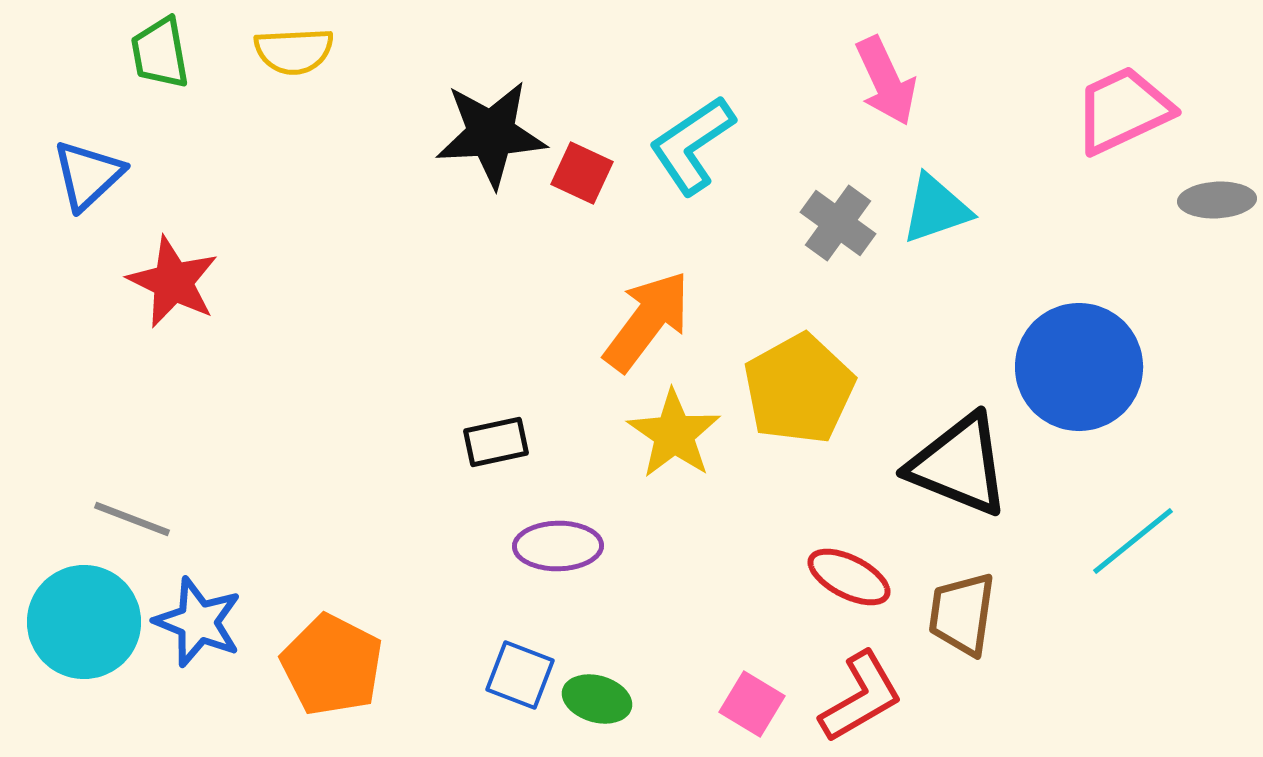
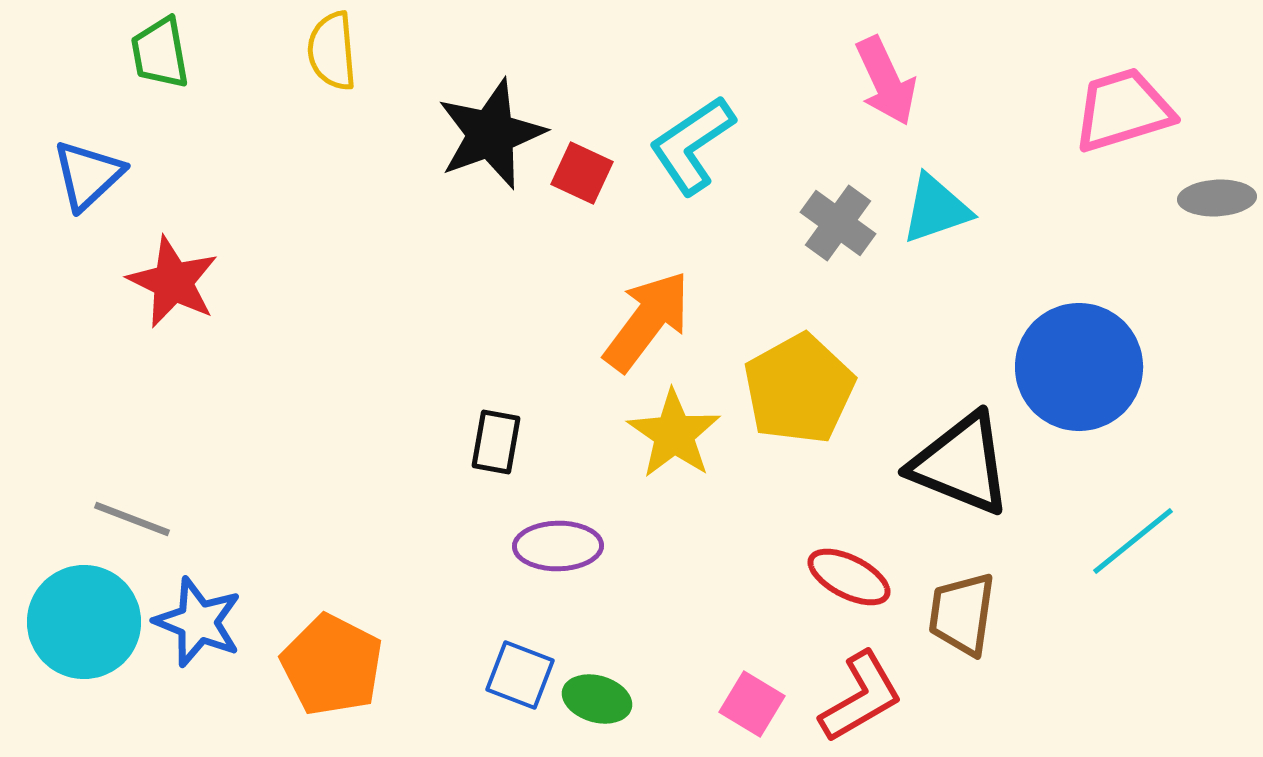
yellow semicircle: moved 38 px right; rotated 88 degrees clockwise
pink trapezoid: rotated 8 degrees clockwise
black star: rotated 17 degrees counterclockwise
gray ellipse: moved 2 px up
black rectangle: rotated 68 degrees counterclockwise
black triangle: moved 2 px right, 1 px up
